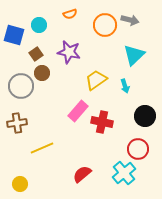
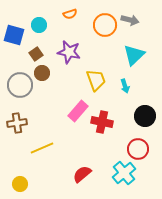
yellow trapezoid: rotated 105 degrees clockwise
gray circle: moved 1 px left, 1 px up
